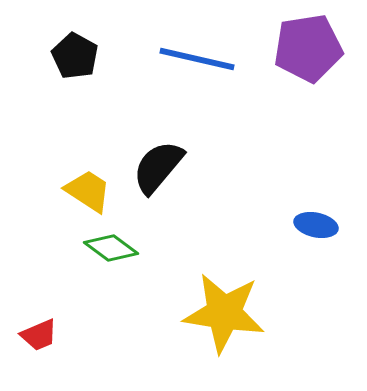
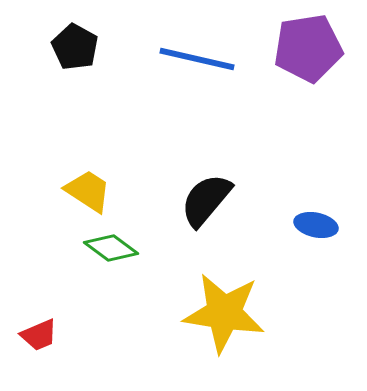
black pentagon: moved 9 px up
black semicircle: moved 48 px right, 33 px down
